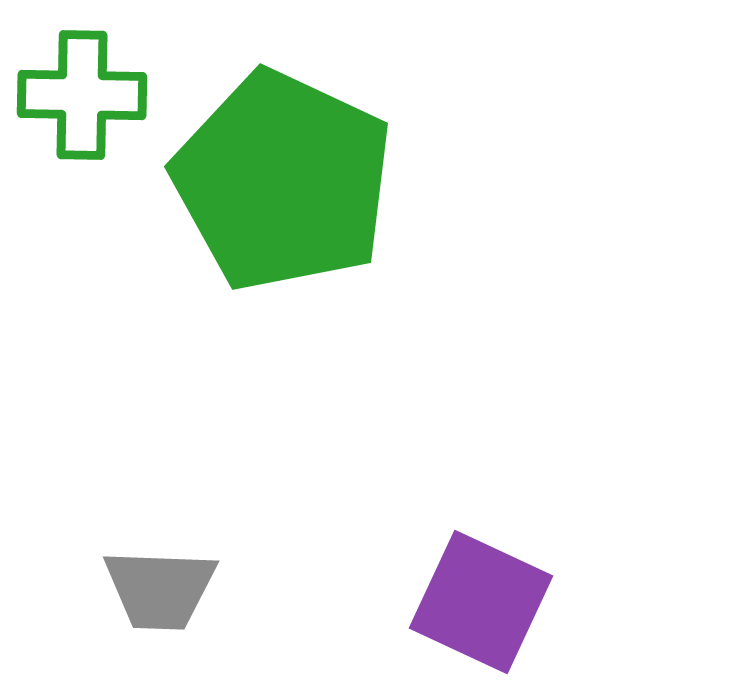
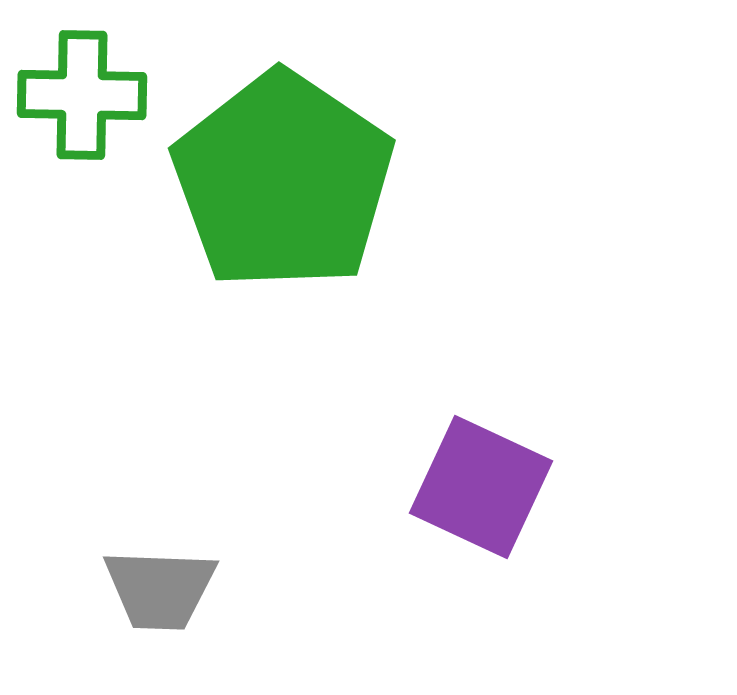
green pentagon: rotated 9 degrees clockwise
purple square: moved 115 px up
